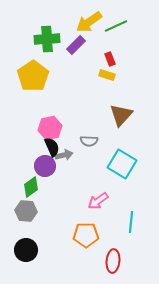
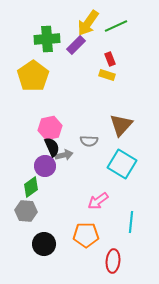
yellow arrow: moved 1 px left, 1 px down; rotated 20 degrees counterclockwise
brown triangle: moved 10 px down
black circle: moved 18 px right, 6 px up
